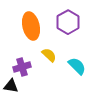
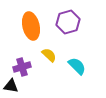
purple hexagon: rotated 15 degrees clockwise
